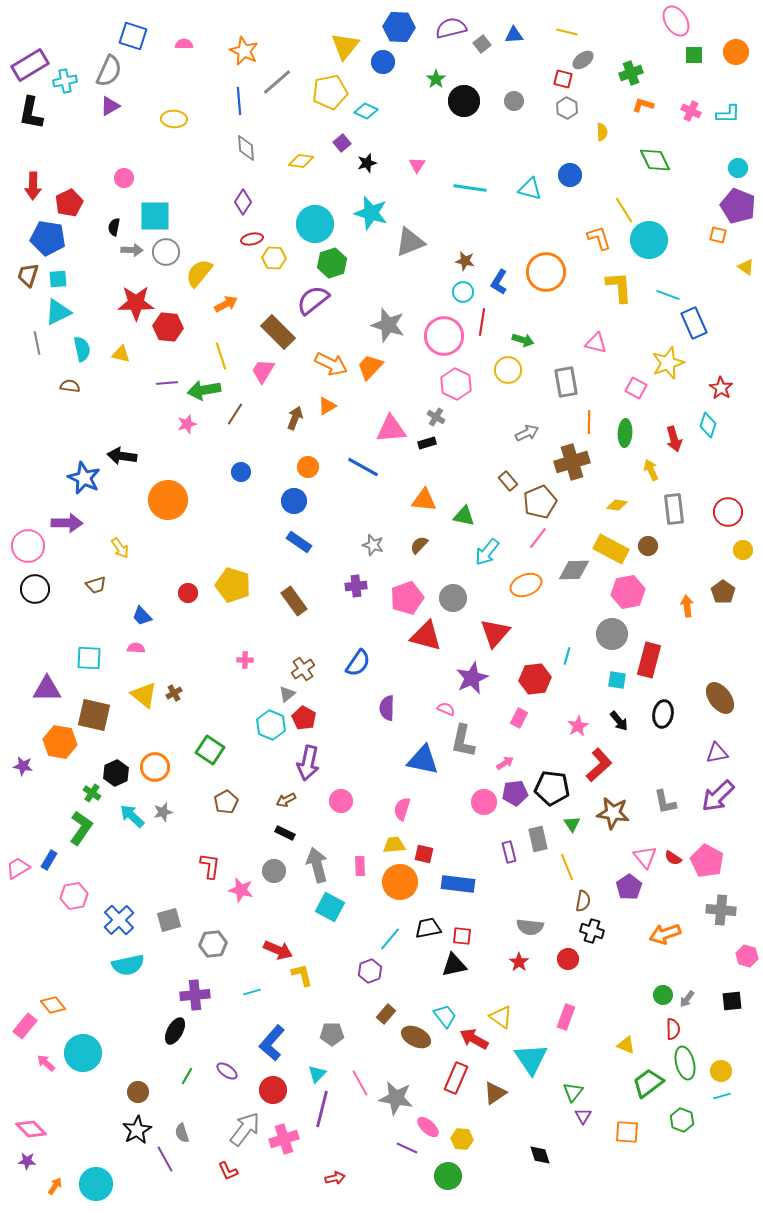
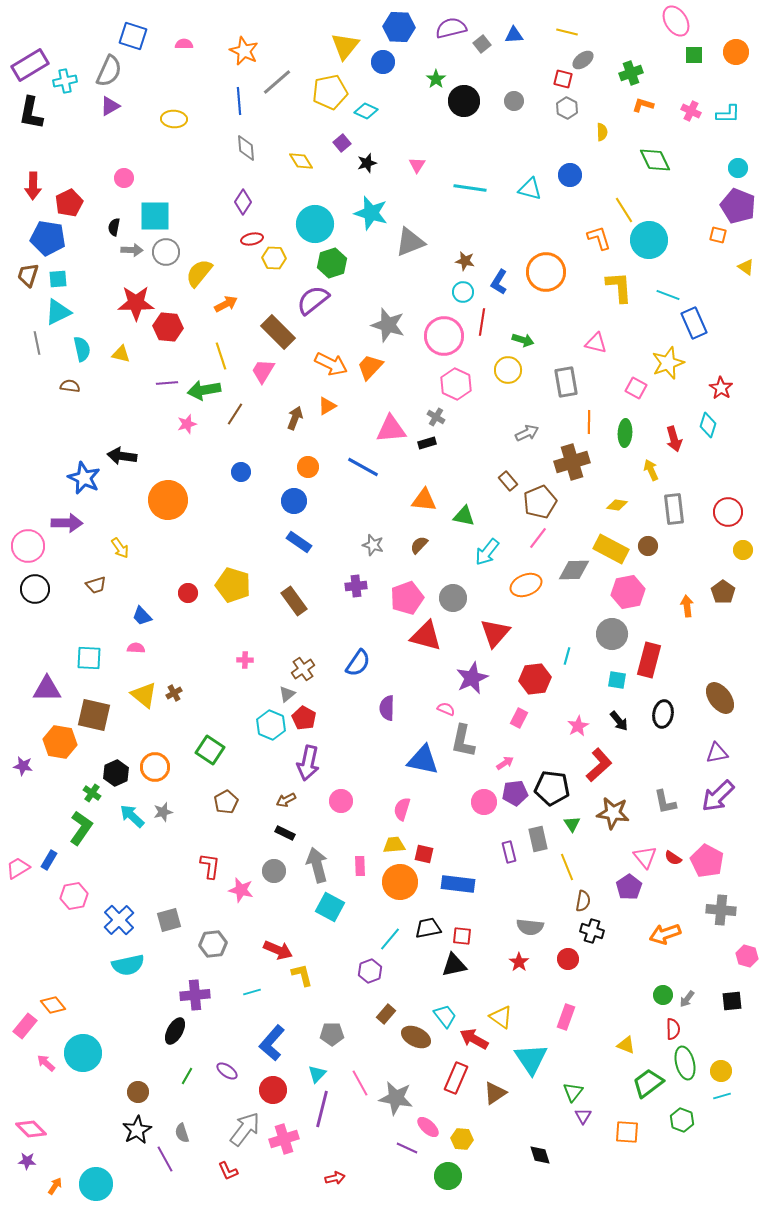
yellow diamond at (301, 161): rotated 50 degrees clockwise
